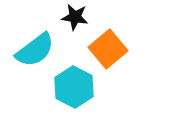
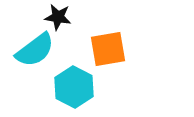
black star: moved 17 px left
orange square: rotated 30 degrees clockwise
